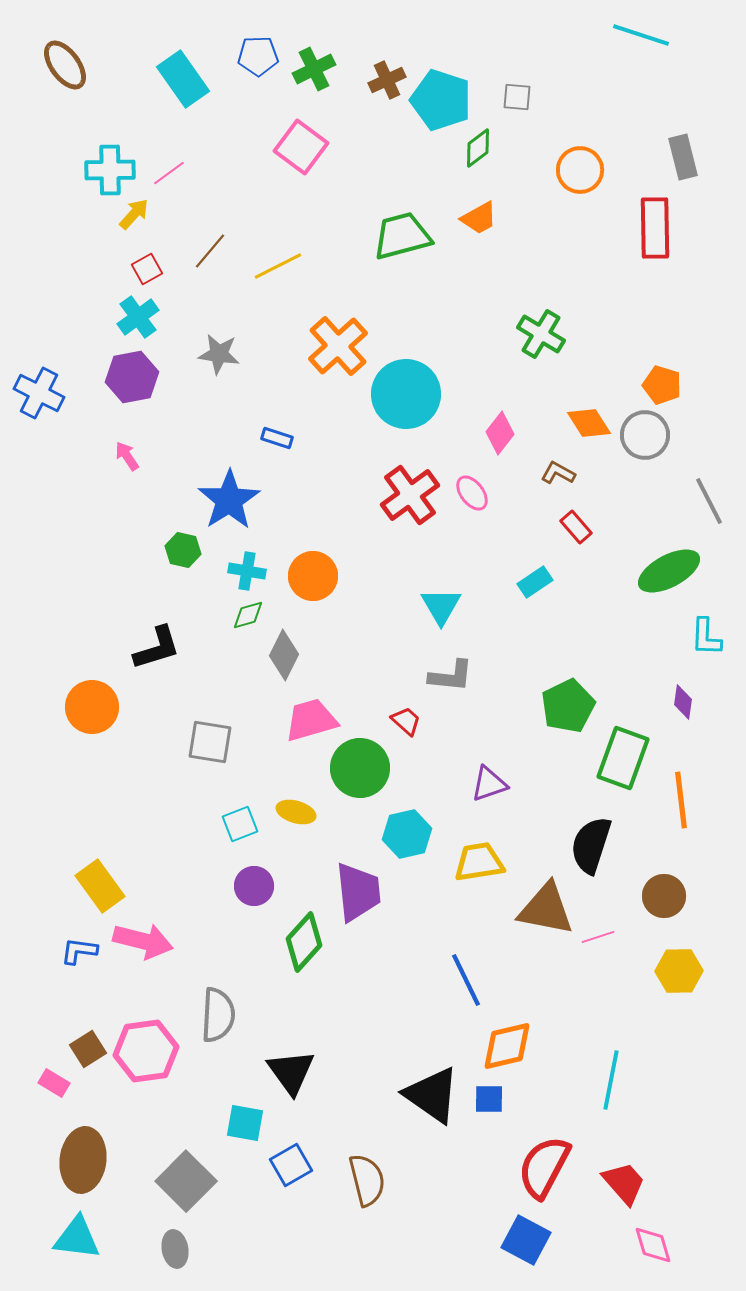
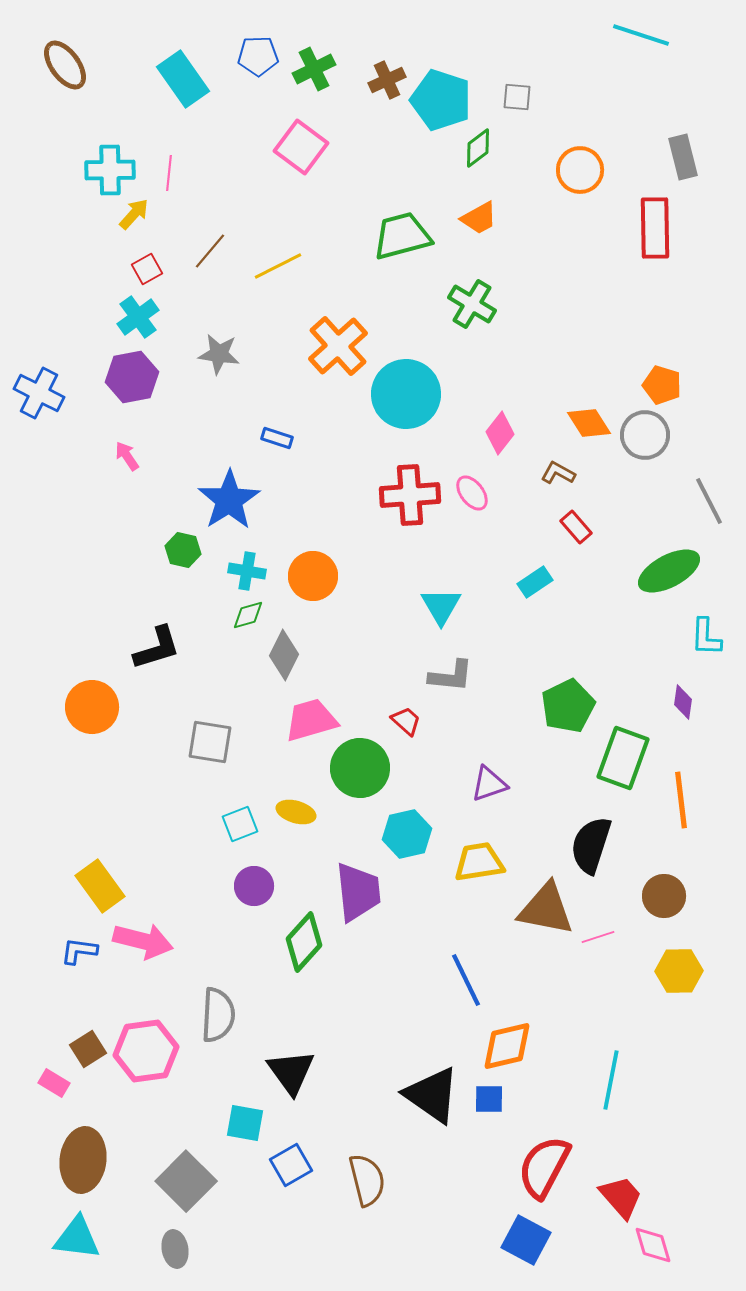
pink line at (169, 173): rotated 48 degrees counterclockwise
green cross at (541, 334): moved 69 px left, 30 px up
red cross at (410, 495): rotated 32 degrees clockwise
red trapezoid at (624, 1183): moved 3 px left, 14 px down
